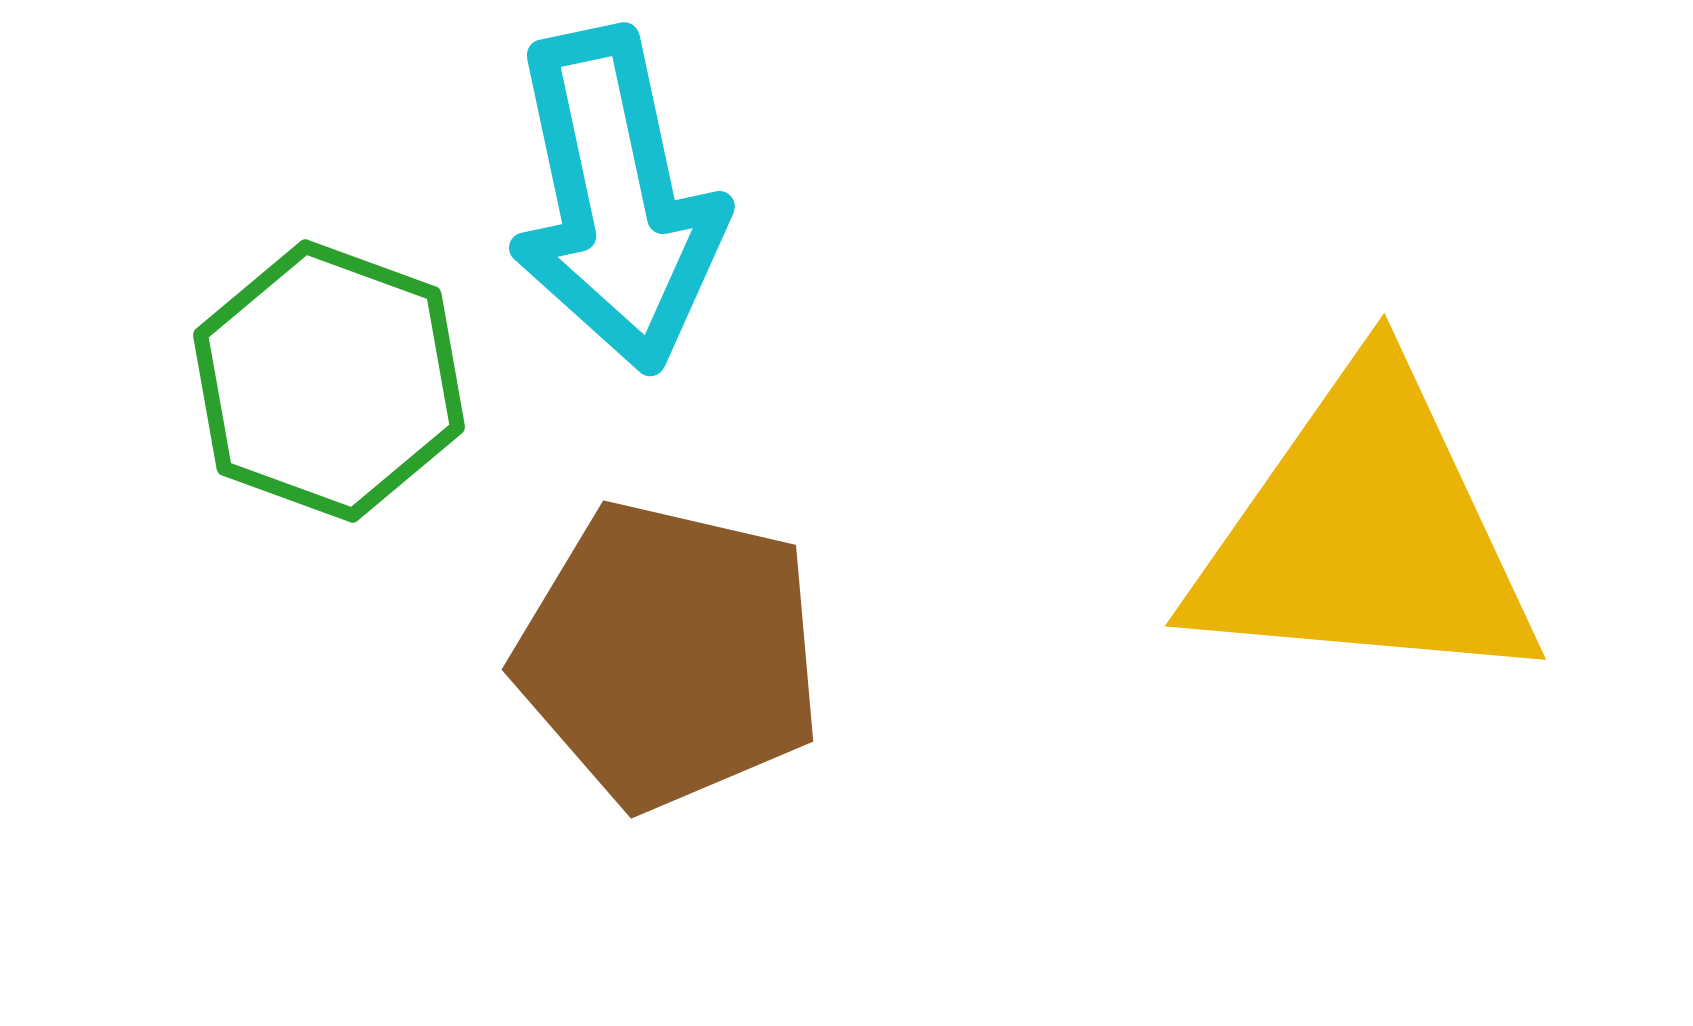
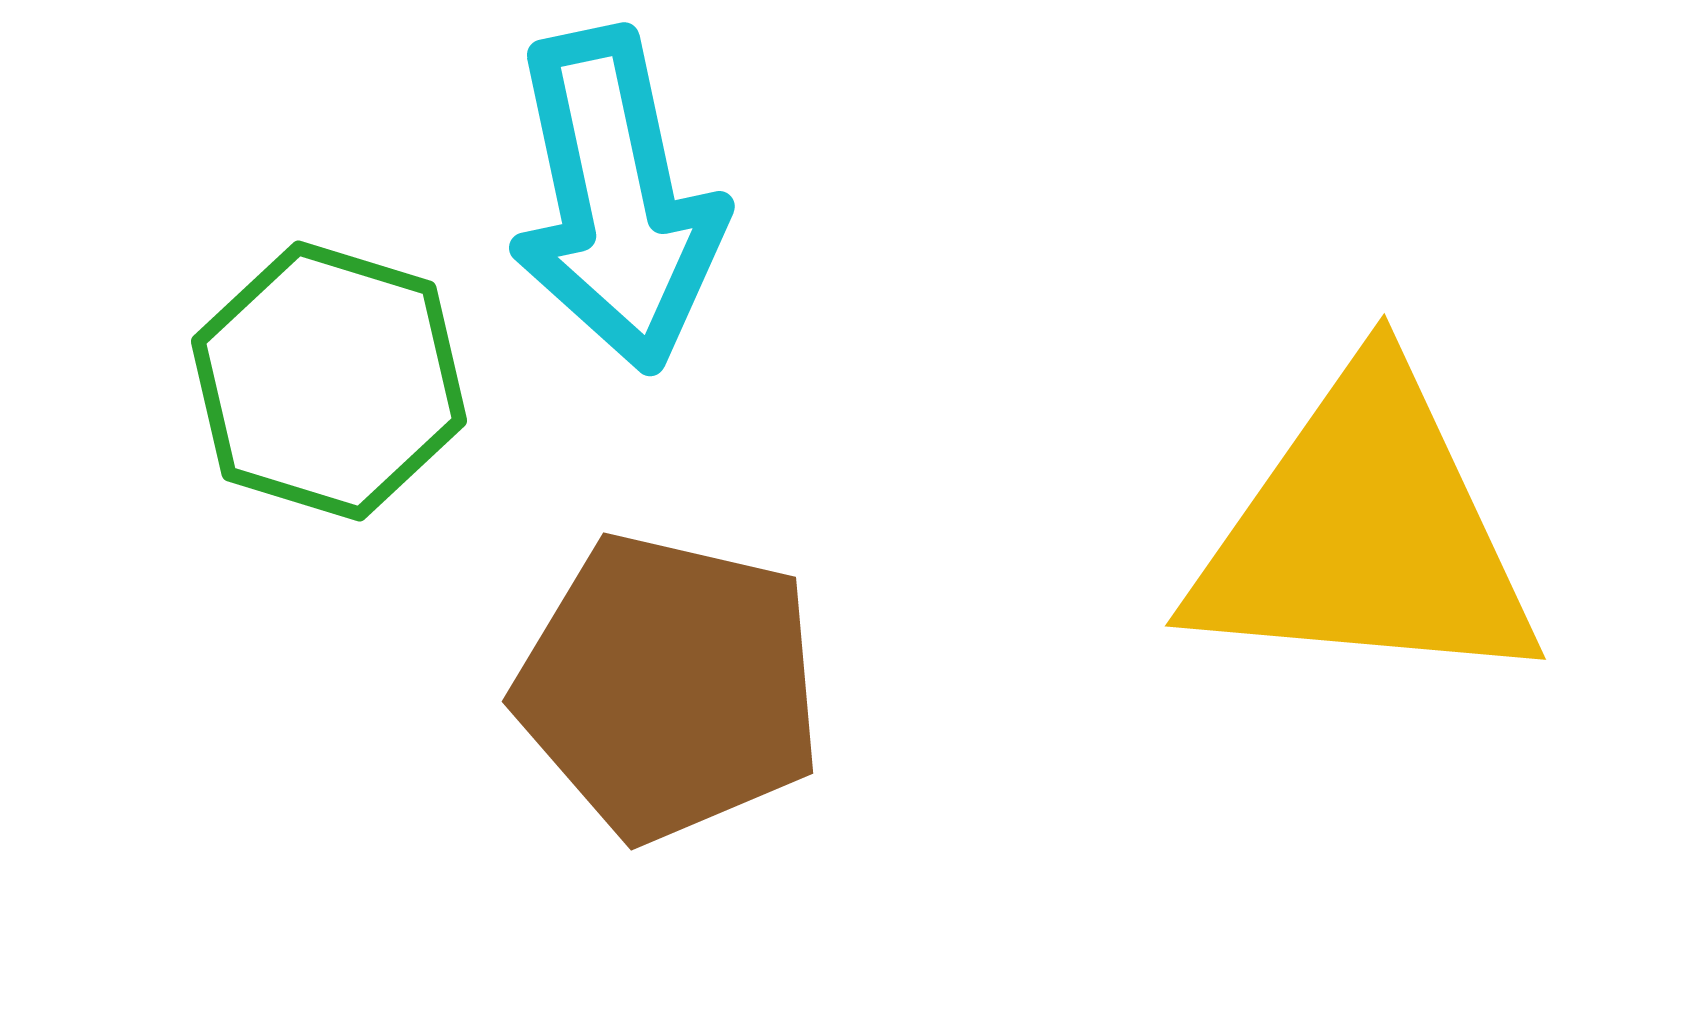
green hexagon: rotated 3 degrees counterclockwise
brown pentagon: moved 32 px down
